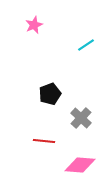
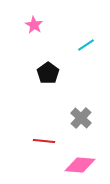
pink star: rotated 18 degrees counterclockwise
black pentagon: moved 2 px left, 21 px up; rotated 15 degrees counterclockwise
